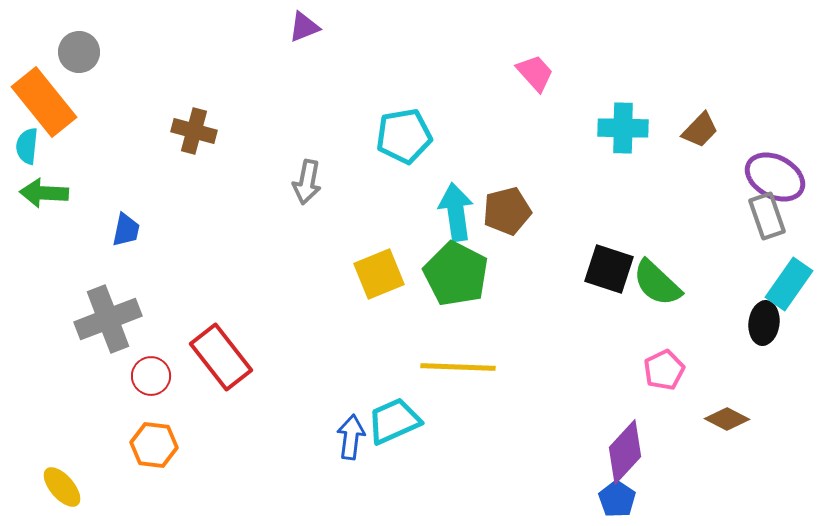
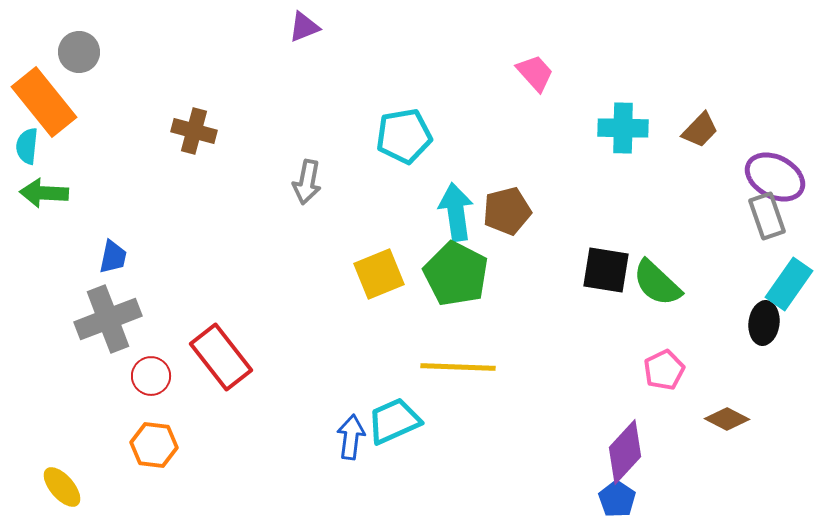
blue trapezoid: moved 13 px left, 27 px down
black square: moved 3 px left, 1 px down; rotated 9 degrees counterclockwise
